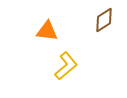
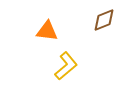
brown diamond: rotated 10 degrees clockwise
